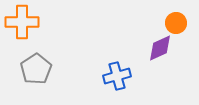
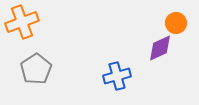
orange cross: rotated 20 degrees counterclockwise
